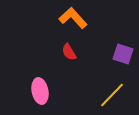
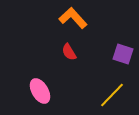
pink ellipse: rotated 20 degrees counterclockwise
